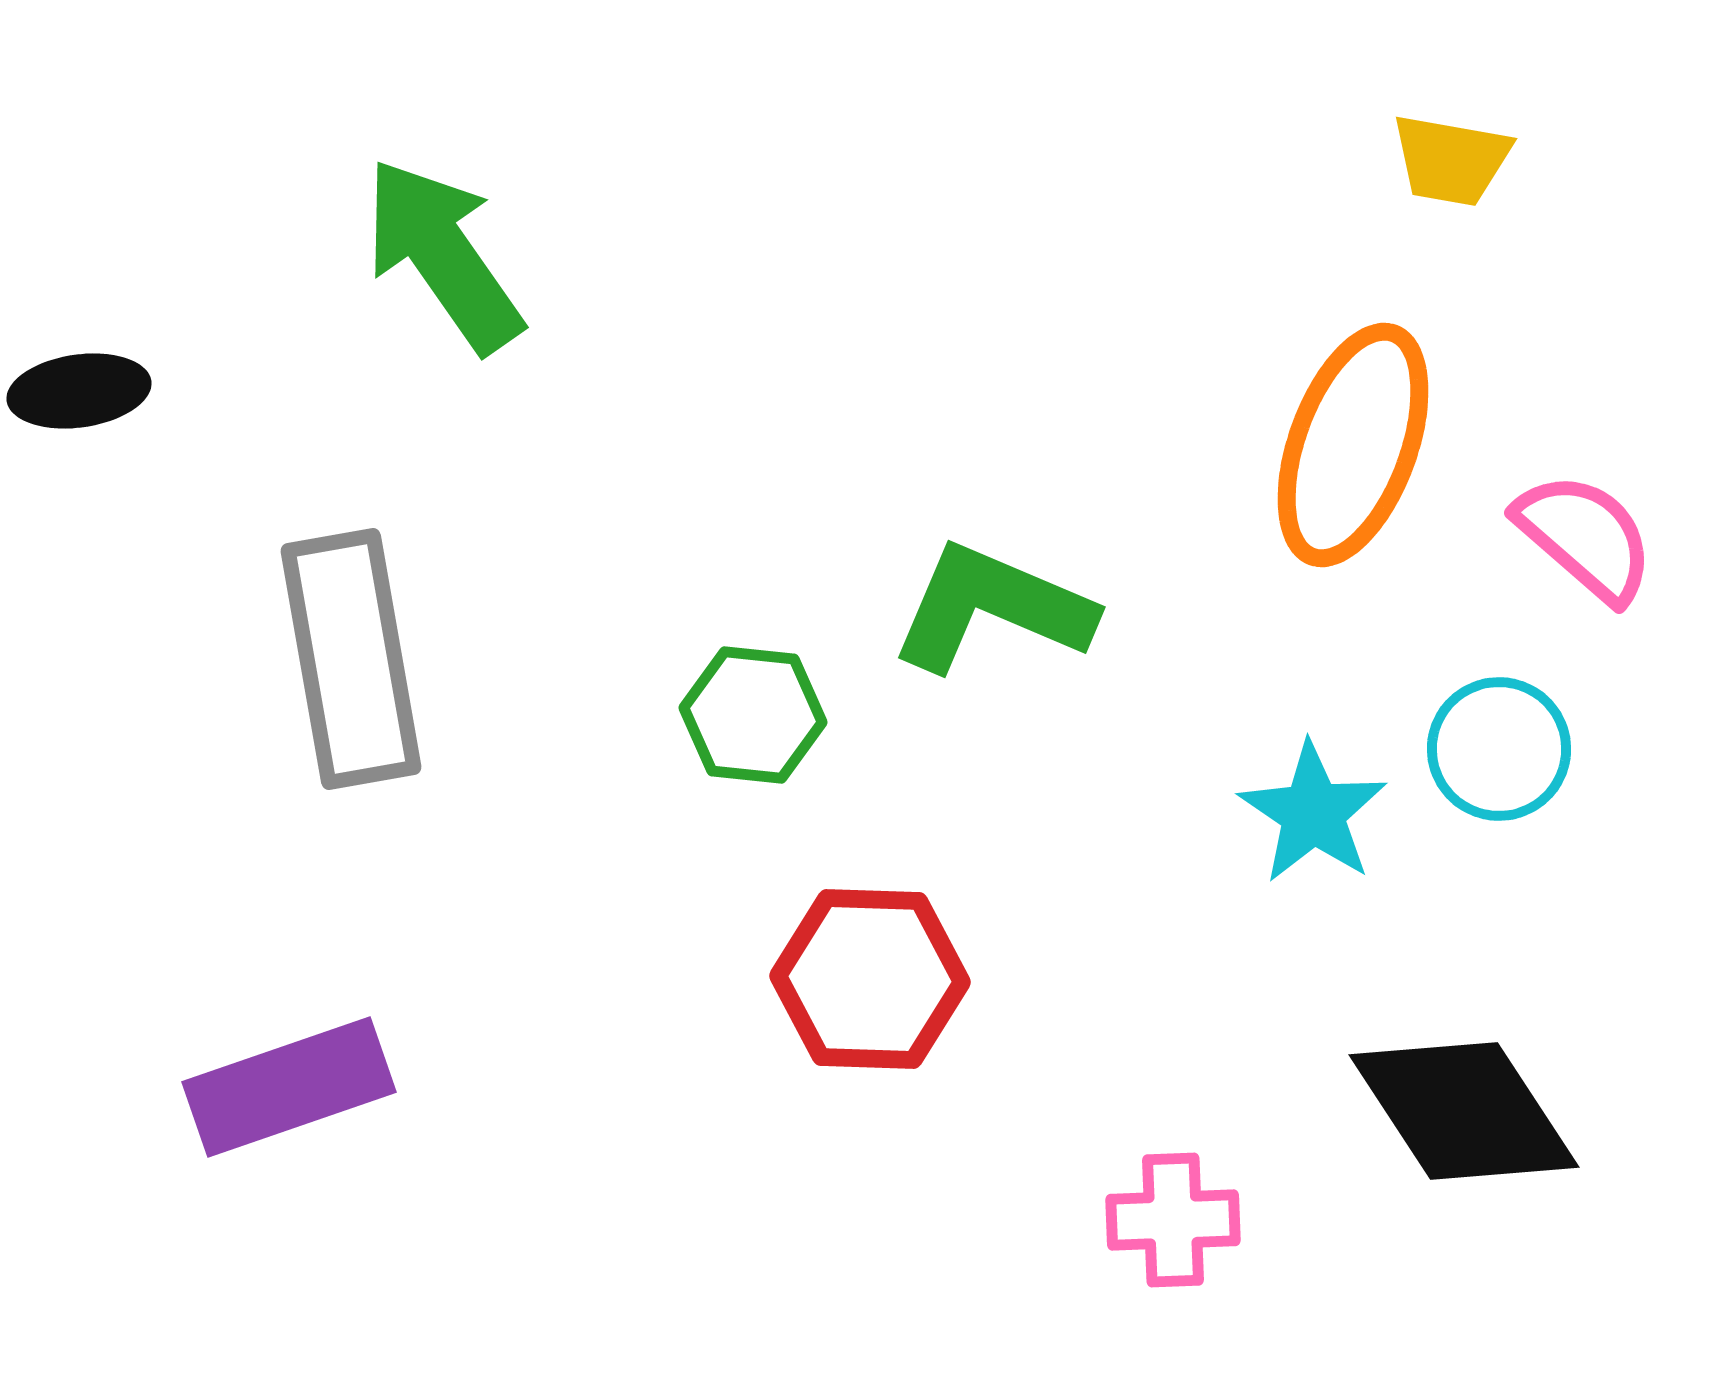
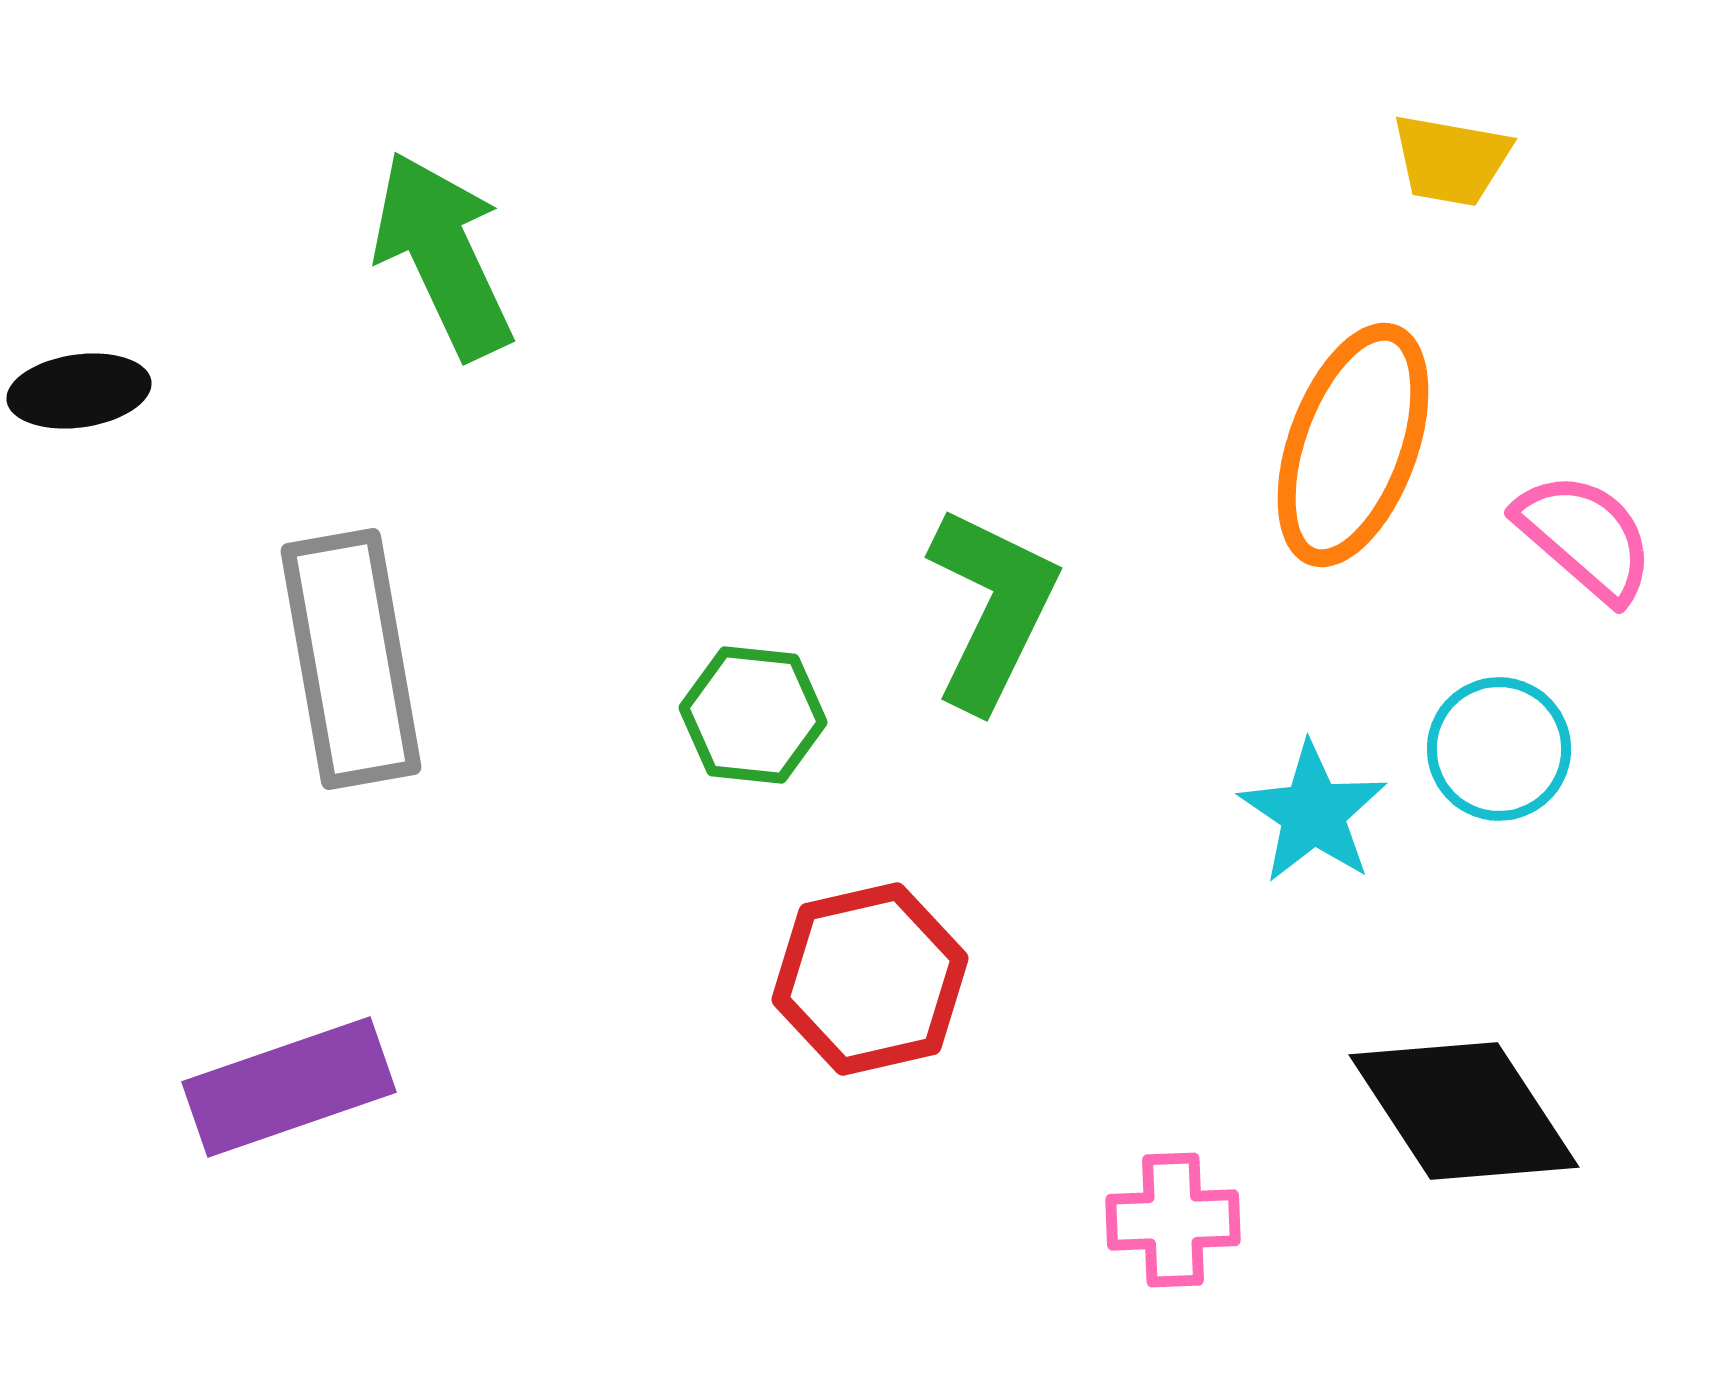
green arrow: rotated 10 degrees clockwise
green L-shape: rotated 93 degrees clockwise
red hexagon: rotated 15 degrees counterclockwise
